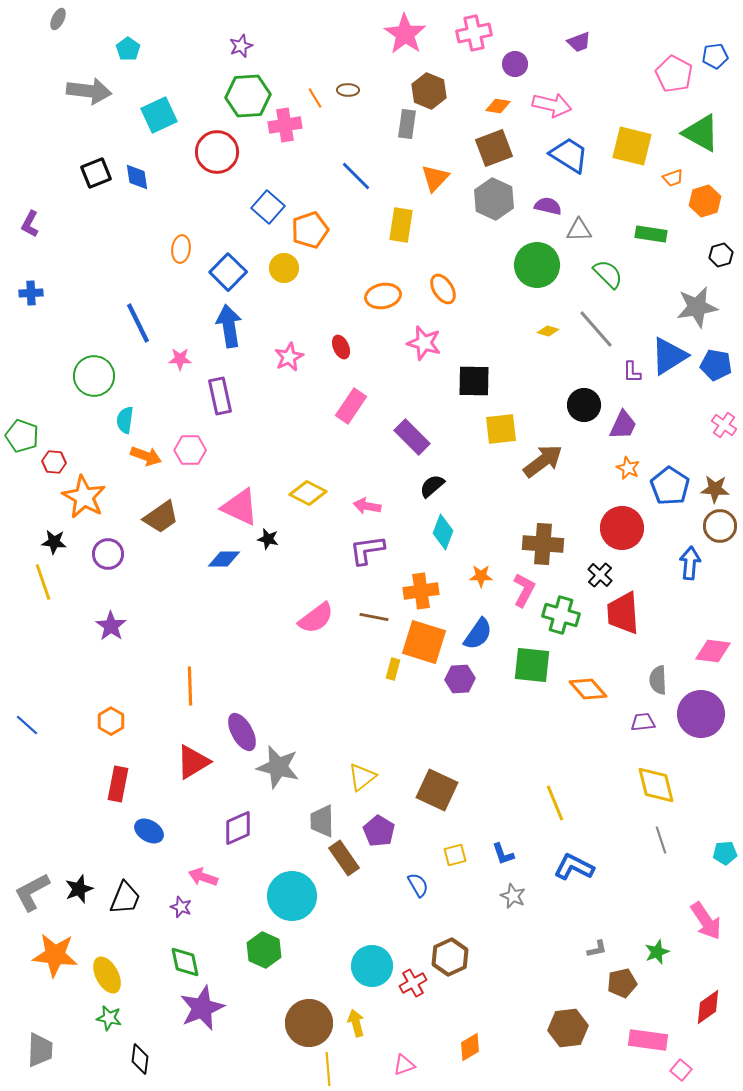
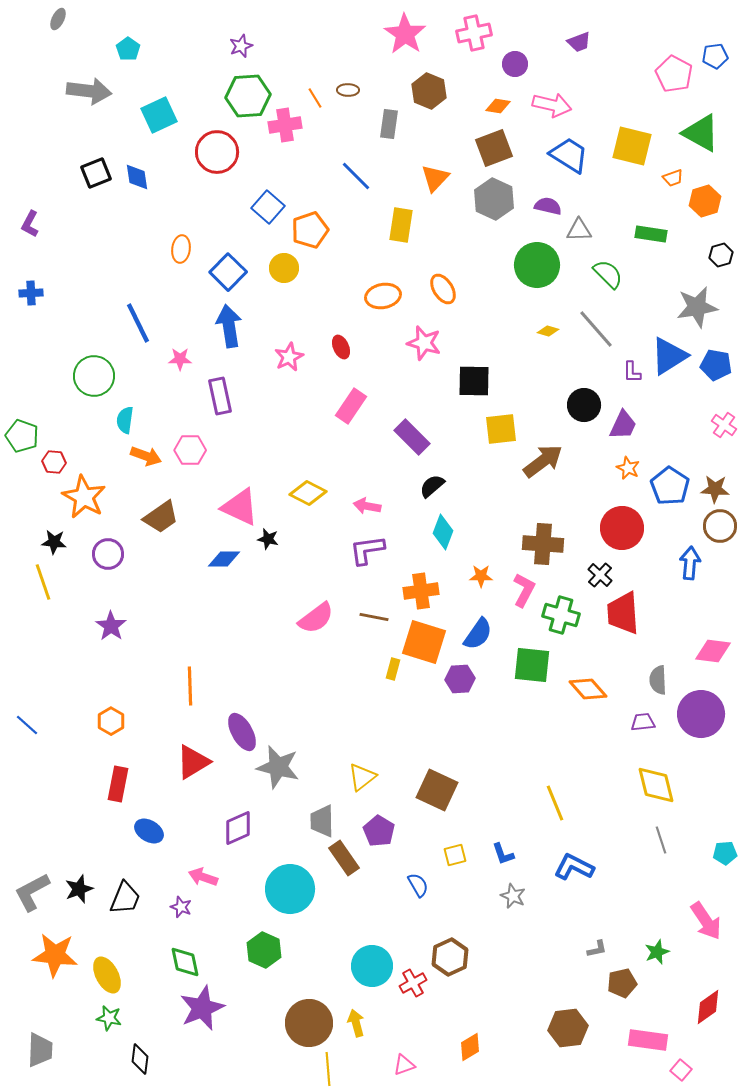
gray rectangle at (407, 124): moved 18 px left
cyan circle at (292, 896): moved 2 px left, 7 px up
